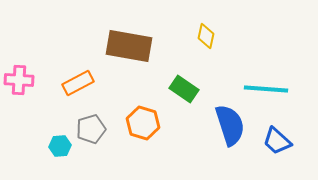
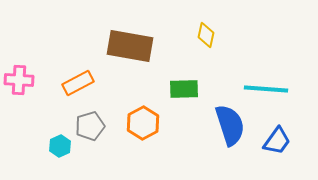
yellow diamond: moved 1 px up
brown rectangle: moved 1 px right
green rectangle: rotated 36 degrees counterclockwise
orange hexagon: rotated 16 degrees clockwise
gray pentagon: moved 1 px left, 3 px up
blue trapezoid: rotated 96 degrees counterclockwise
cyan hexagon: rotated 20 degrees counterclockwise
